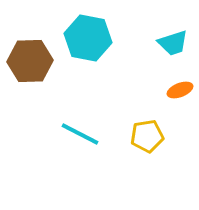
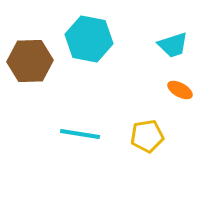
cyan hexagon: moved 1 px right, 1 px down
cyan trapezoid: moved 2 px down
orange ellipse: rotated 50 degrees clockwise
cyan line: rotated 18 degrees counterclockwise
